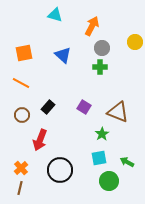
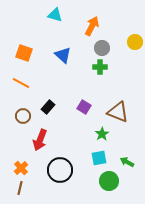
orange square: rotated 30 degrees clockwise
brown circle: moved 1 px right, 1 px down
